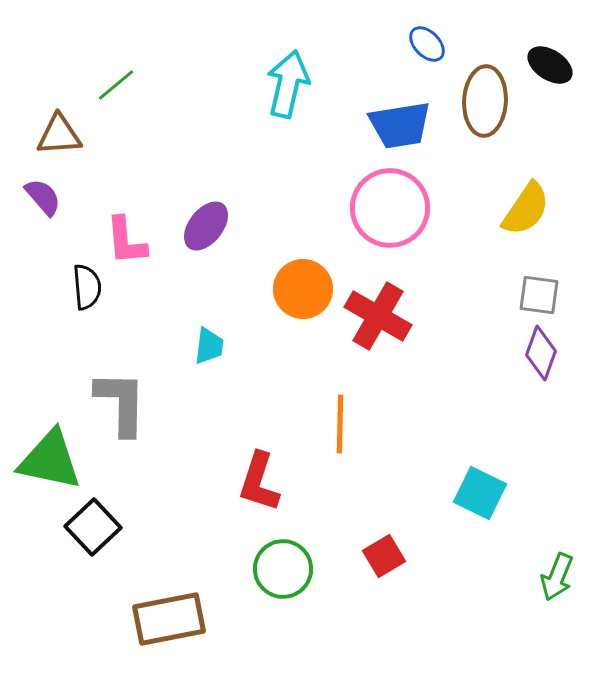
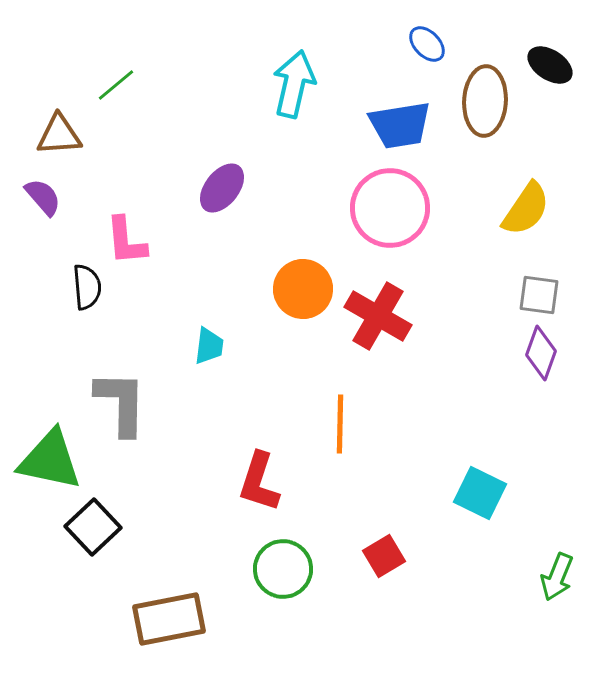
cyan arrow: moved 6 px right
purple ellipse: moved 16 px right, 38 px up
